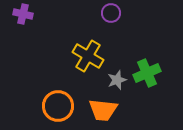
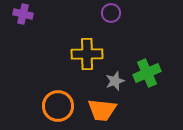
yellow cross: moved 1 px left, 2 px up; rotated 32 degrees counterclockwise
gray star: moved 2 px left, 1 px down
orange trapezoid: moved 1 px left
